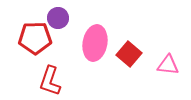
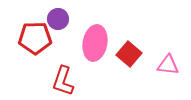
purple circle: moved 1 px down
red L-shape: moved 13 px right
